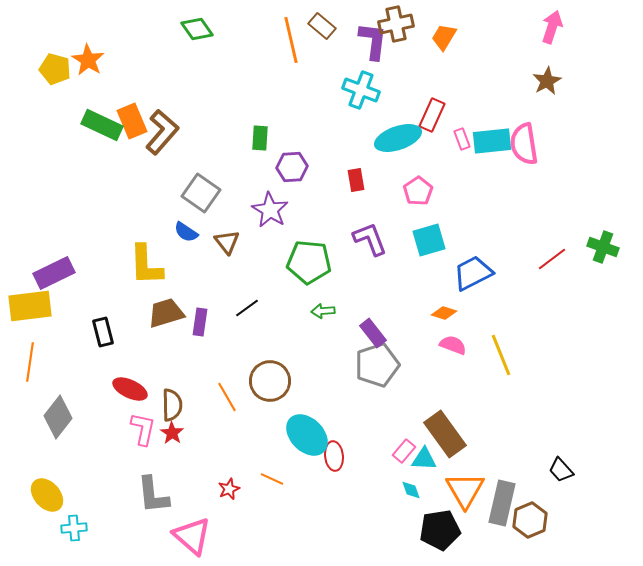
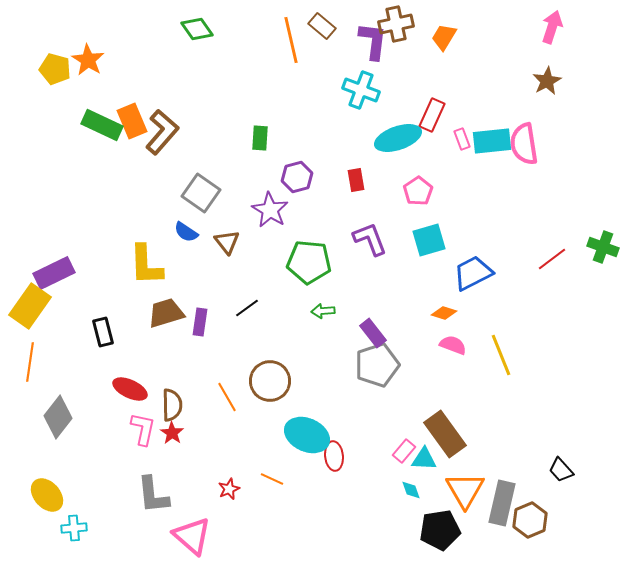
purple hexagon at (292, 167): moved 5 px right, 10 px down; rotated 12 degrees counterclockwise
yellow rectangle at (30, 306): rotated 48 degrees counterclockwise
cyan ellipse at (307, 435): rotated 21 degrees counterclockwise
